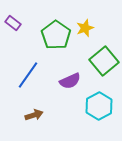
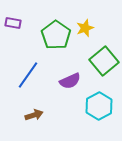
purple rectangle: rotated 28 degrees counterclockwise
